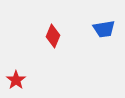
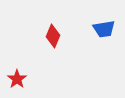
red star: moved 1 px right, 1 px up
